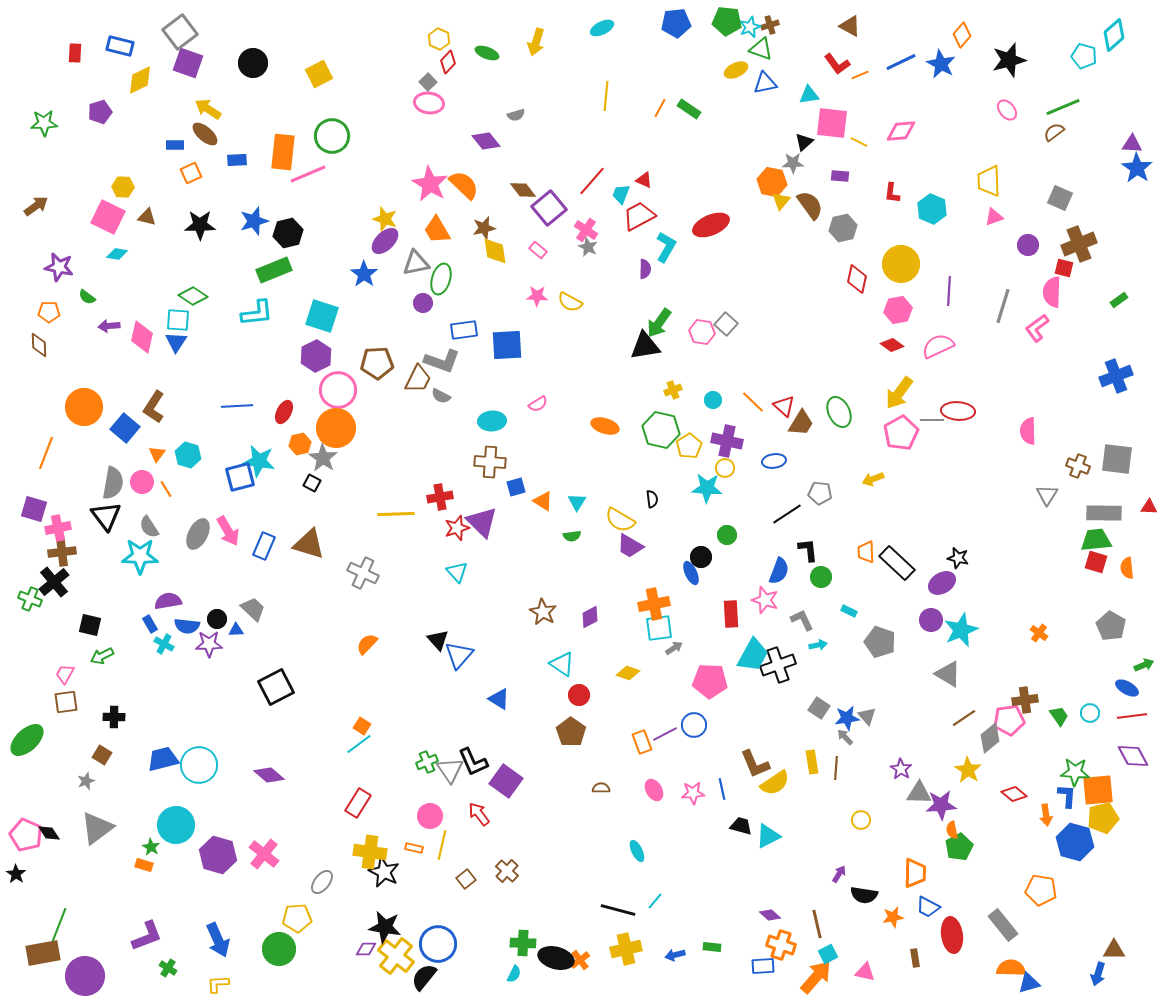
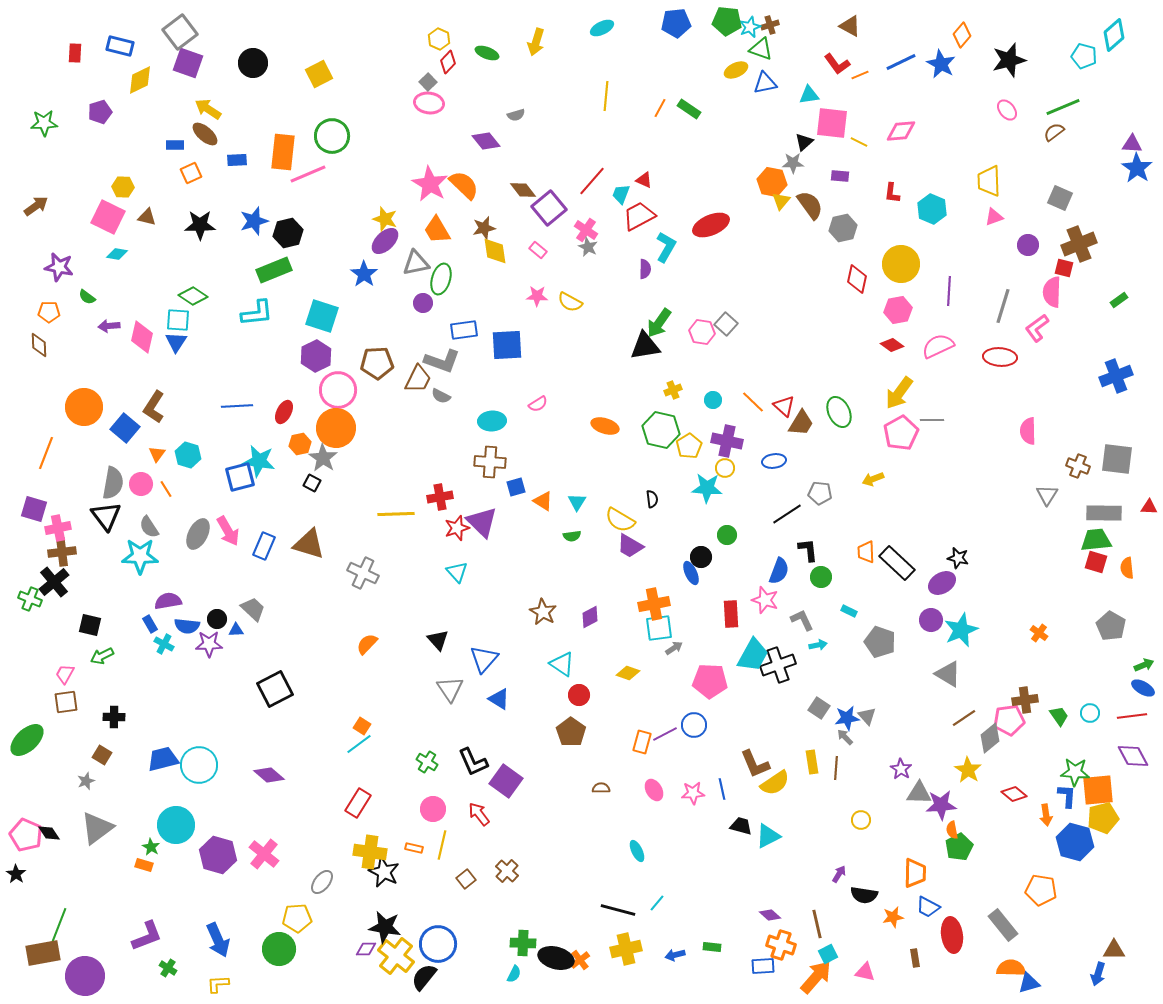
red ellipse at (958, 411): moved 42 px right, 54 px up
pink circle at (142, 482): moved 1 px left, 2 px down
blue triangle at (459, 655): moved 25 px right, 4 px down
black square at (276, 687): moved 1 px left, 2 px down
blue ellipse at (1127, 688): moved 16 px right
orange rectangle at (642, 742): rotated 35 degrees clockwise
green cross at (427, 762): rotated 35 degrees counterclockwise
gray triangle at (450, 770): moved 81 px up
pink circle at (430, 816): moved 3 px right, 7 px up
cyan line at (655, 901): moved 2 px right, 2 px down
